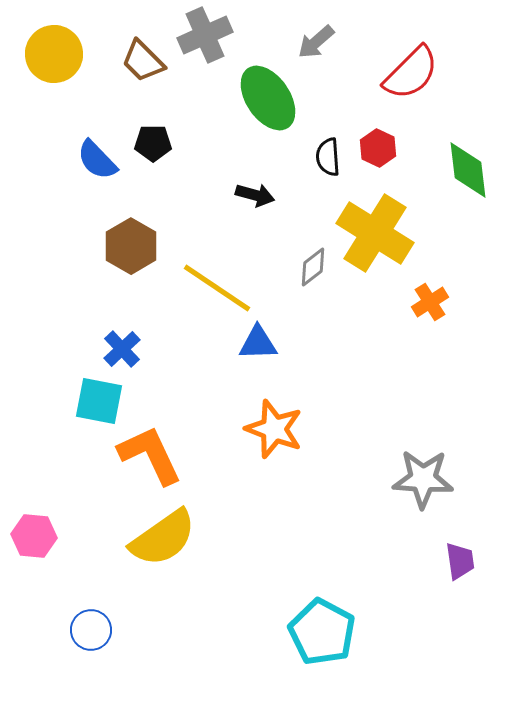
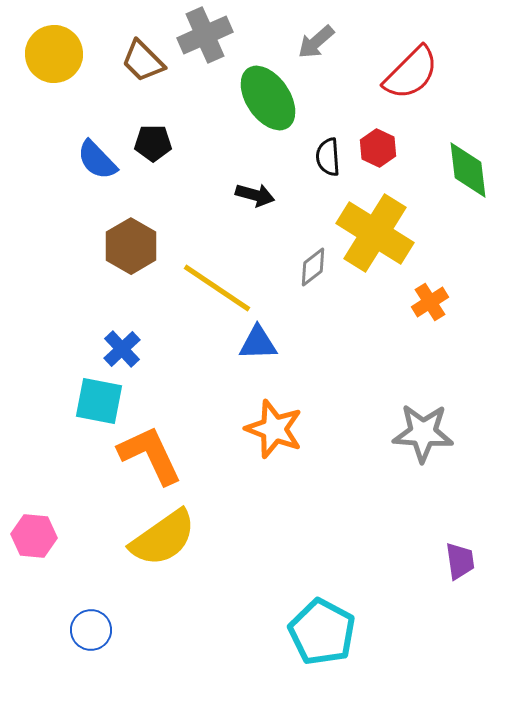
gray star: moved 46 px up
